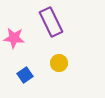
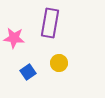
purple rectangle: moved 1 px left, 1 px down; rotated 36 degrees clockwise
blue square: moved 3 px right, 3 px up
